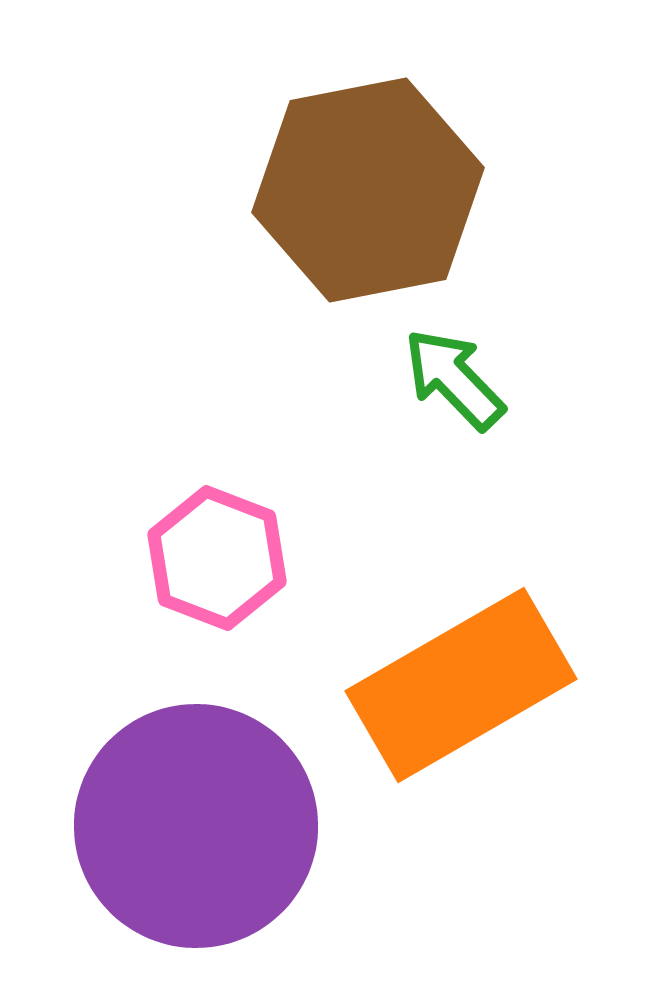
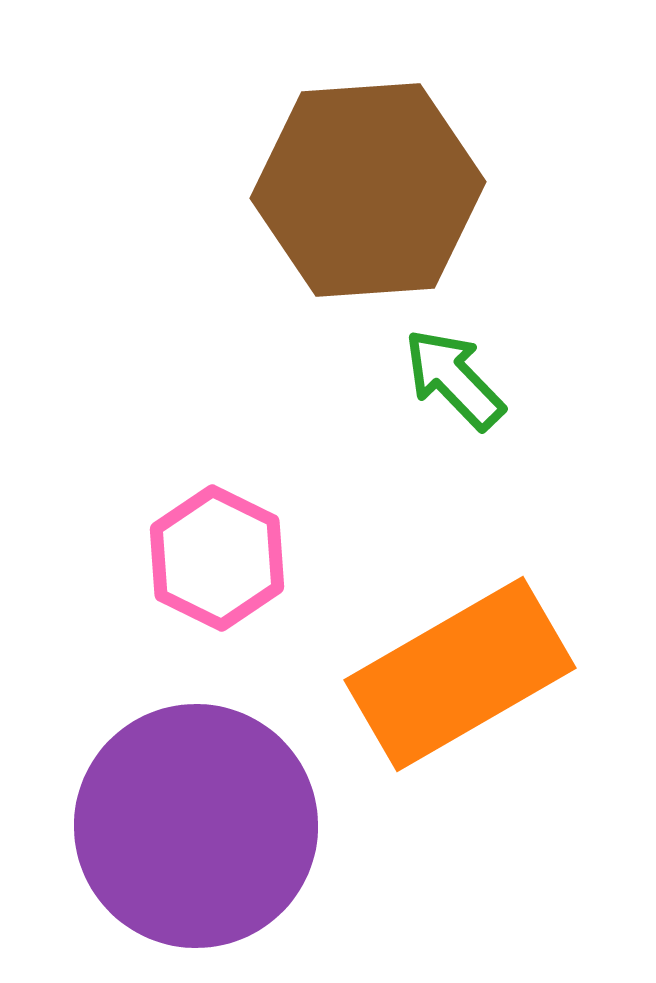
brown hexagon: rotated 7 degrees clockwise
pink hexagon: rotated 5 degrees clockwise
orange rectangle: moved 1 px left, 11 px up
